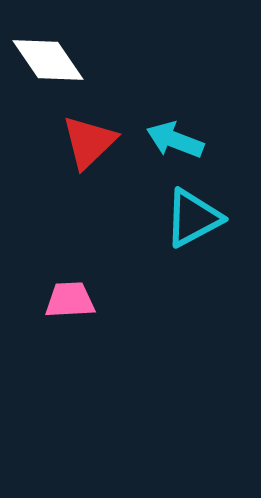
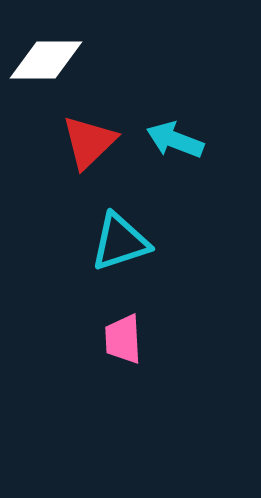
white diamond: moved 2 px left; rotated 56 degrees counterclockwise
cyan triangle: moved 73 px left, 24 px down; rotated 10 degrees clockwise
pink trapezoid: moved 53 px right, 39 px down; rotated 90 degrees counterclockwise
